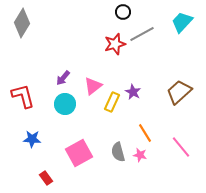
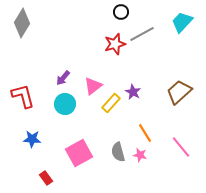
black circle: moved 2 px left
yellow rectangle: moved 1 px left, 1 px down; rotated 18 degrees clockwise
